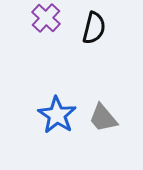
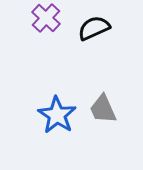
black semicircle: rotated 128 degrees counterclockwise
gray trapezoid: moved 9 px up; rotated 16 degrees clockwise
